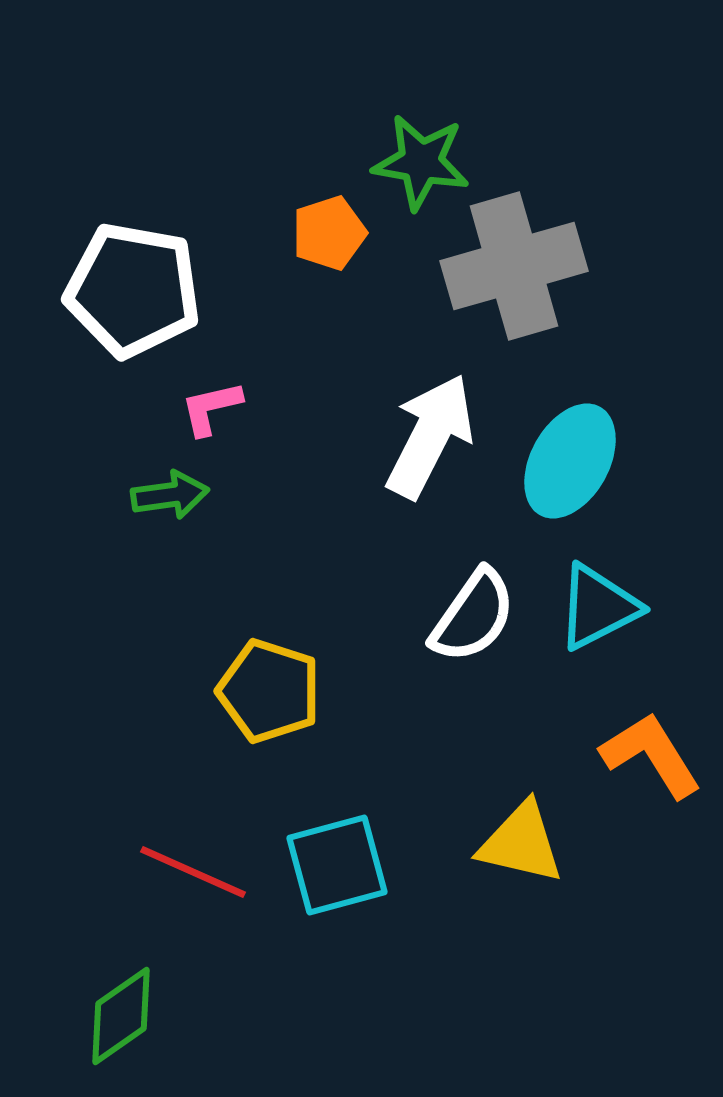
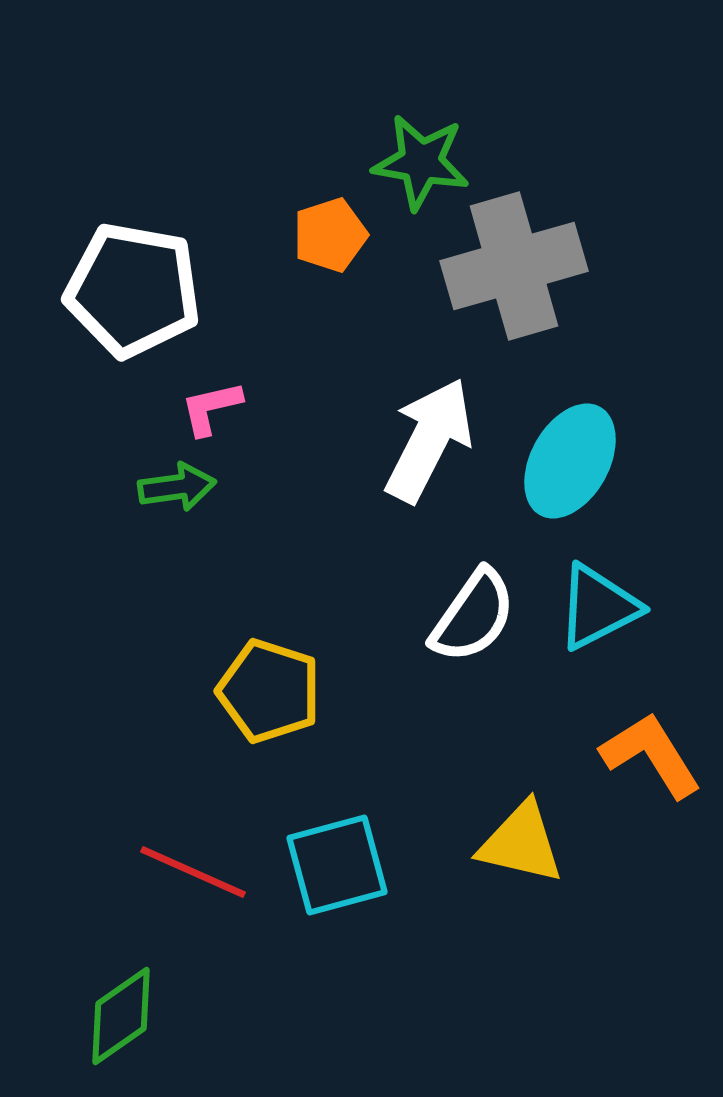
orange pentagon: moved 1 px right, 2 px down
white arrow: moved 1 px left, 4 px down
green arrow: moved 7 px right, 8 px up
